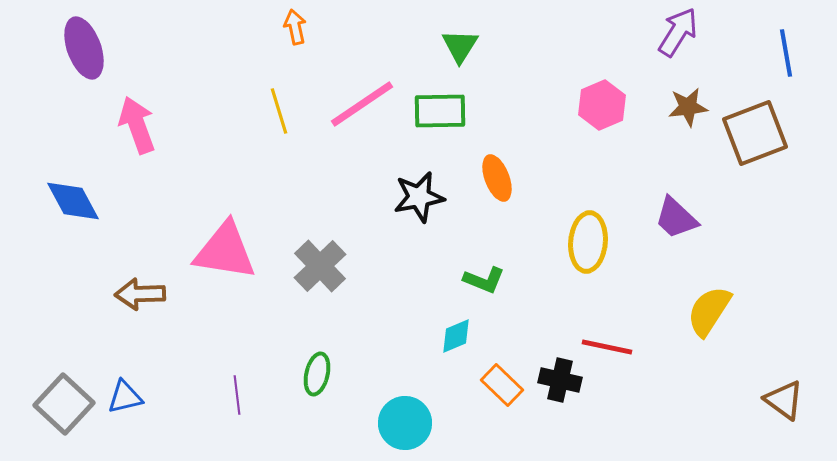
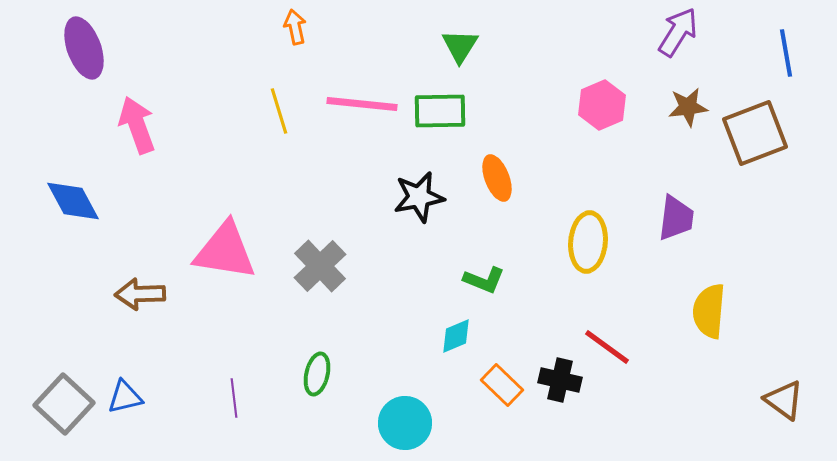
pink line: rotated 40 degrees clockwise
purple trapezoid: rotated 126 degrees counterclockwise
yellow semicircle: rotated 28 degrees counterclockwise
red line: rotated 24 degrees clockwise
purple line: moved 3 px left, 3 px down
